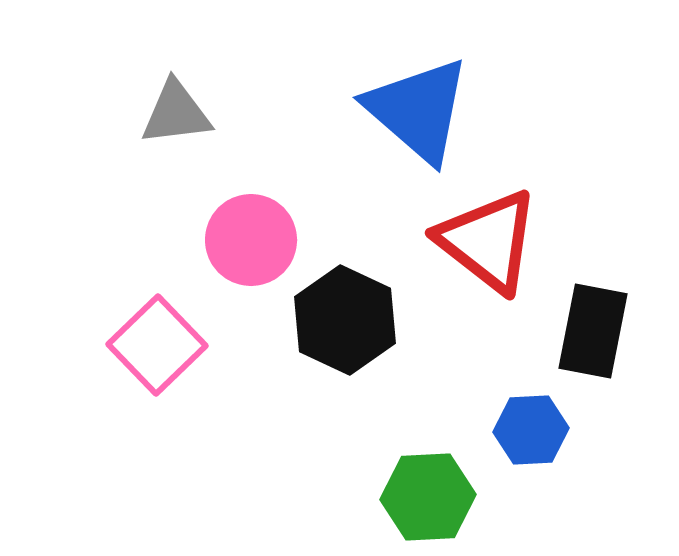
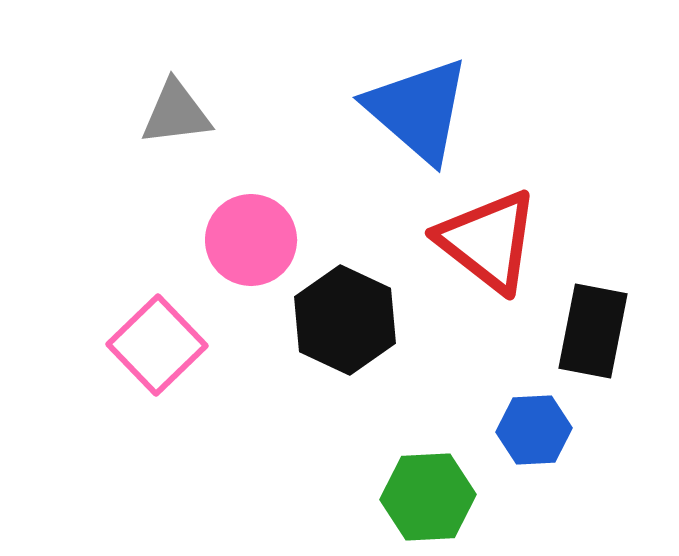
blue hexagon: moved 3 px right
